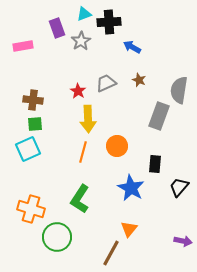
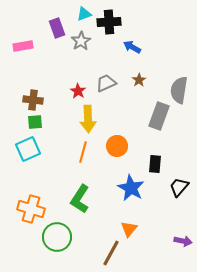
brown star: rotated 16 degrees clockwise
green square: moved 2 px up
